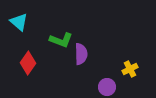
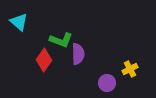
purple semicircle: moved 3 px left
red diamond: moved 16 px right, 3 px up
purple circle: moved 4 px up
